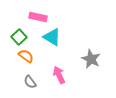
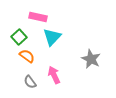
cyan triangle: rotated 42 degrees clockwise
orange semicircle: moved 1 px right
pink arrow: moved 5 px left
